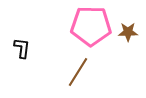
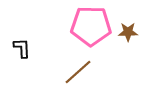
black L-shape: rotated 10 degrees counterclockwise
brown line: rotated 16 degrees clockwise
